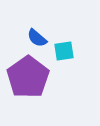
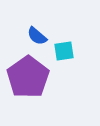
blue semicircle: moved 2 px up
